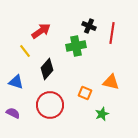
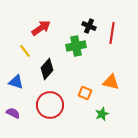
red arrow: moved 3 px up
